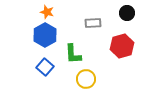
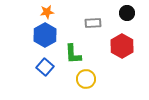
orange star: rotated 24 degrees counterclockwise
red hexagon: rotated 15 degrees counterclockwise
